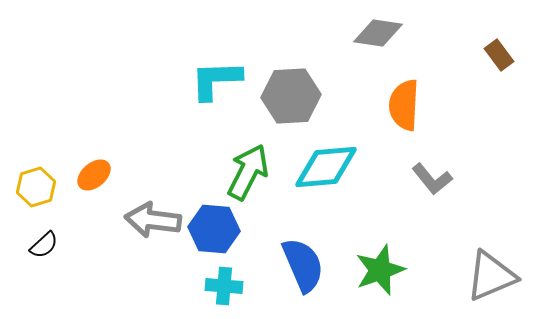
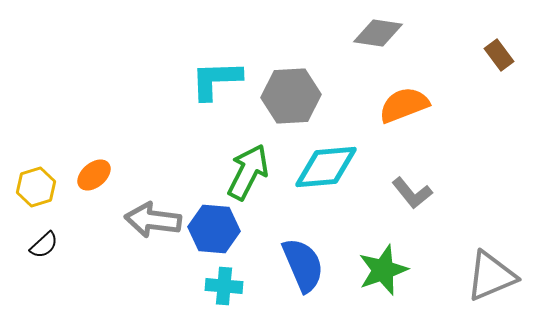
orange semicircle: rotated 66 degrees clockwise
gray L-shape: moved 20 px left, 14 px down
green star: moved 3 px right
